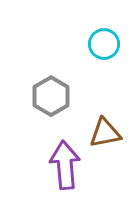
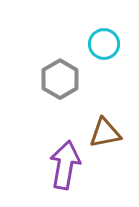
gray hexagon: moved 9 px right, 17 px up
purple arrow: rotated 15 degrees clockwise
